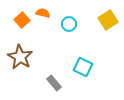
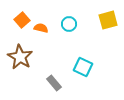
orange semicircle: moved 2 px left, 15 px down
yellow square: rotated 18 degrees clockwise
